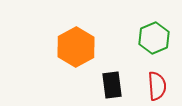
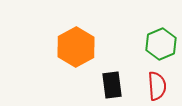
green hexagon: moved 7 px right, 6 px down
